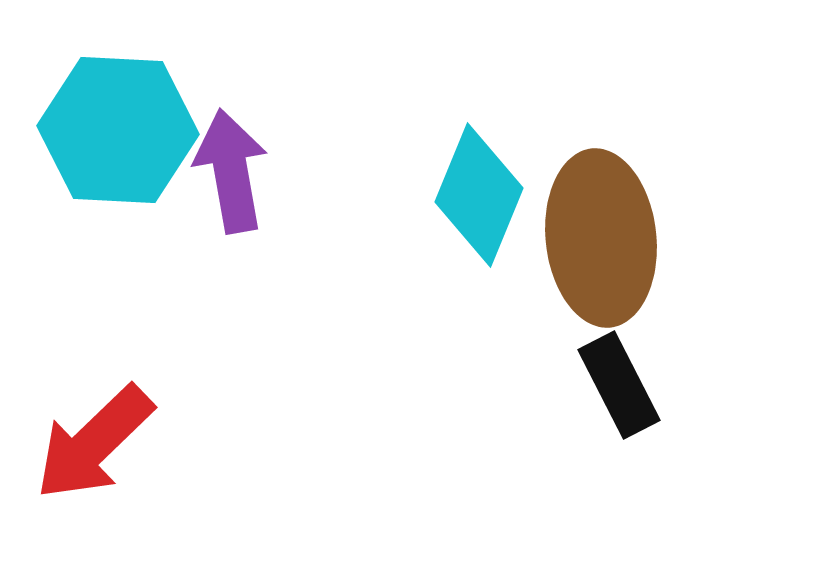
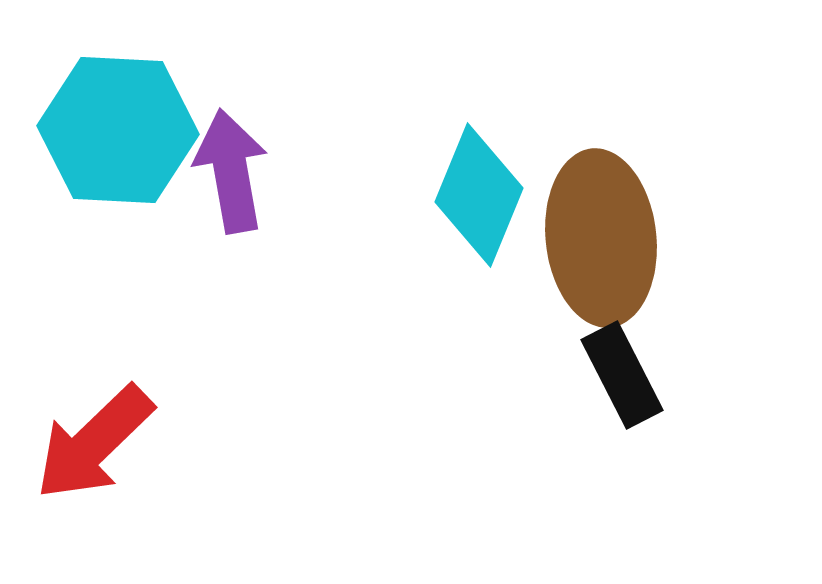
black rectangle: moved 3 px right, 10 px up
